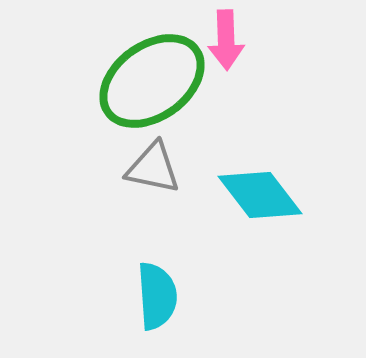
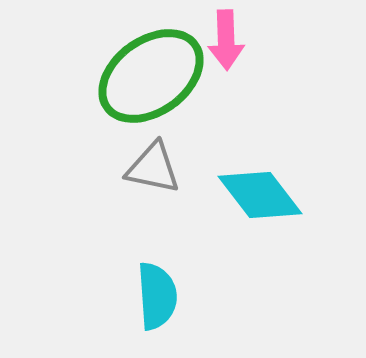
green ellipse: moved 1 px left, 5 px up
